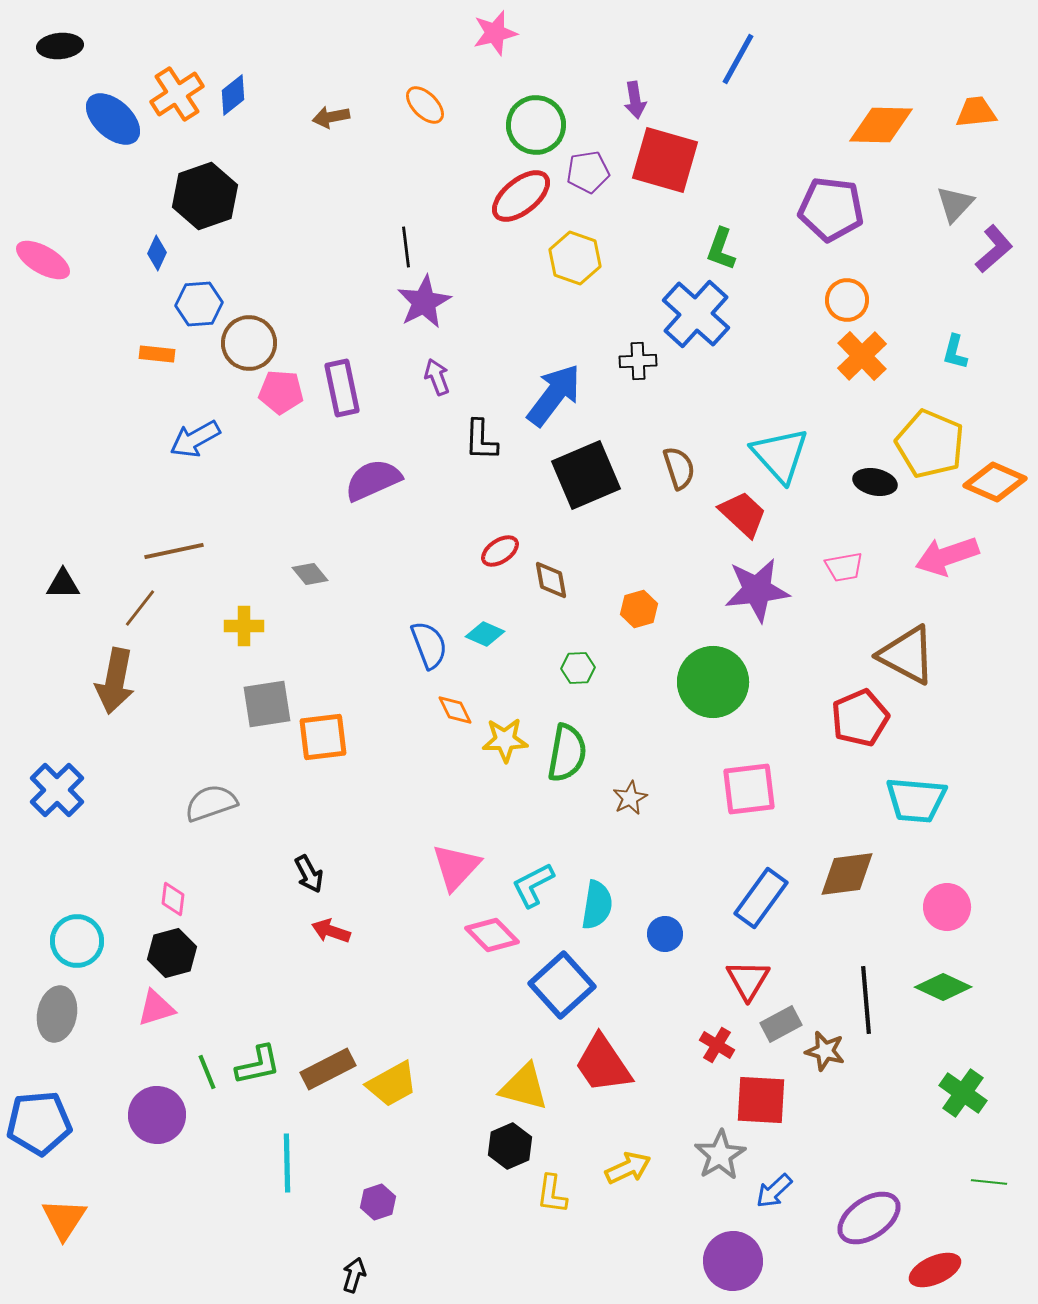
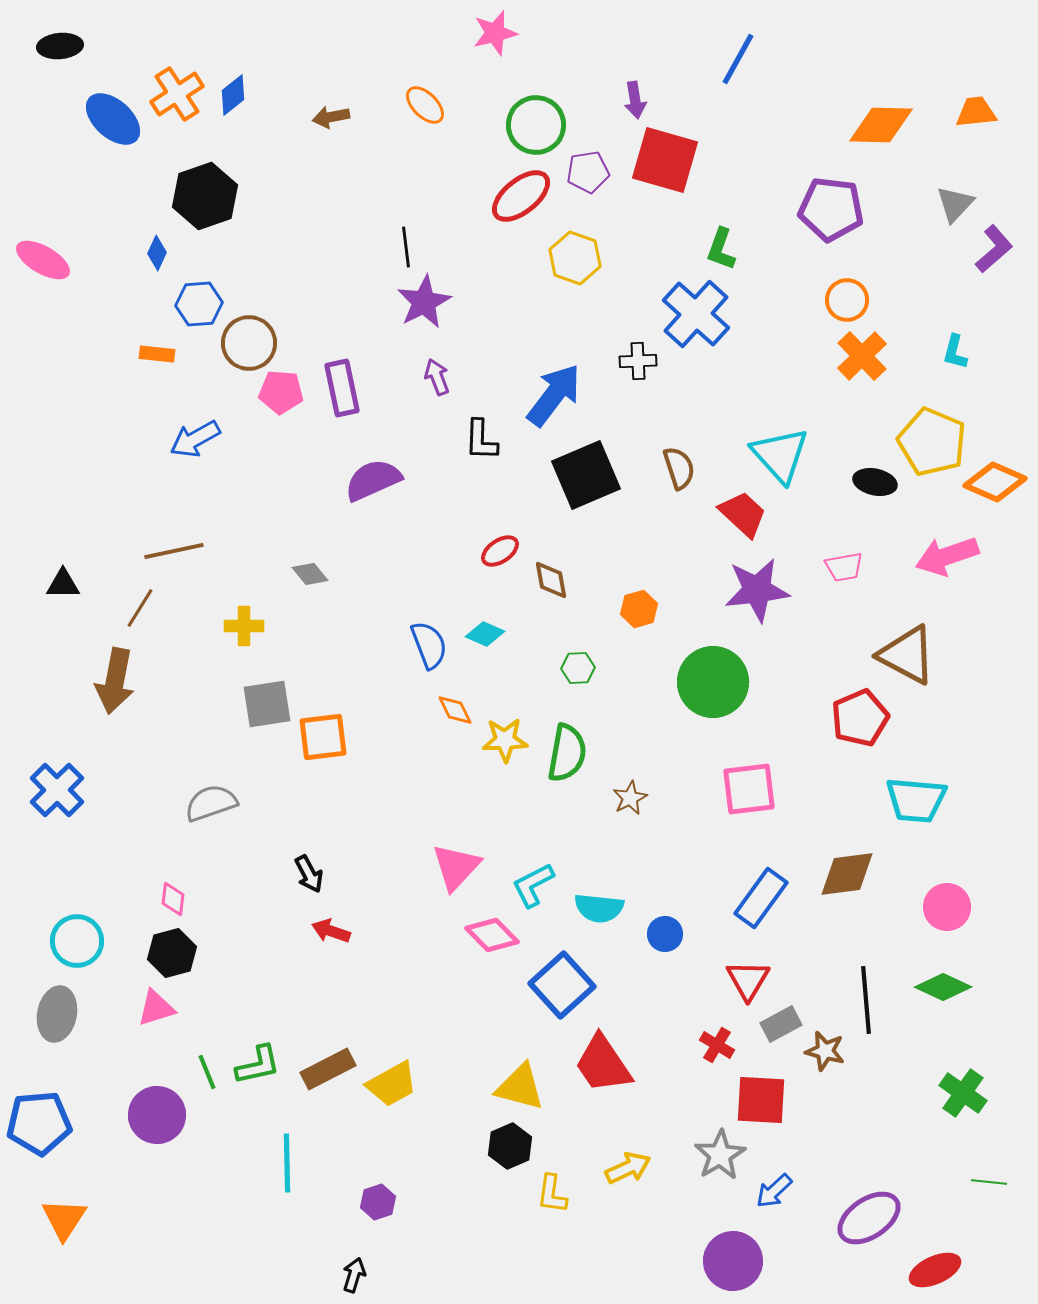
yellow pentagon at (930, 444): moved 2 px right, 2 px up
brown line at (140, 608): rotated 6 degrees counterclockwise
cyan semicircle at (597, 905): moved 2 px right, 3 px down; rotated 87 degrees clockwise
yellow triangle at (524, 1087): moved 4 px left
